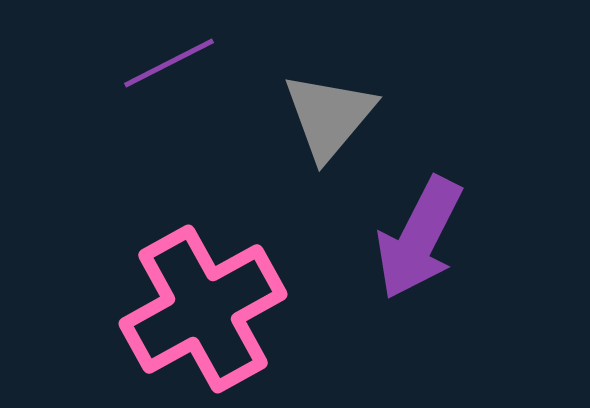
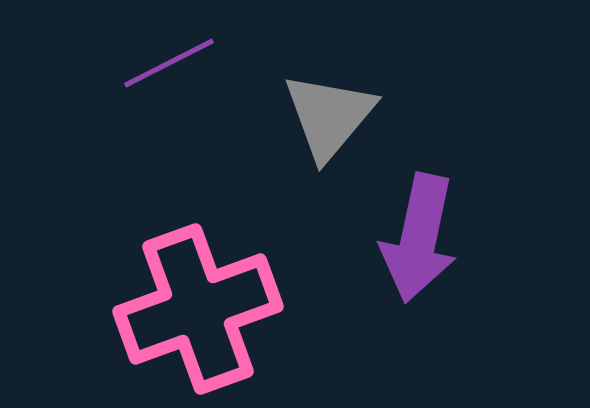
purple arrow: rotated 15 degrees counterclockwise
pink cross: moved 5 px left; rotated 9 degrees clockwise
